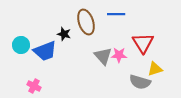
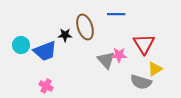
brown ellipse: moved 1 px left, 5 px down
black star: moved 1 px right, 1 px down; rotated 16 degrees counterclockwise
red triangle: moved 1 px right, 1 px down
gray triangle: moved 3 px right, 4 px down
yellow triangle: rotated 14 degrees counterclockwise
gray semicircle: moved 1 px right
pink cross: moved 12 px right
